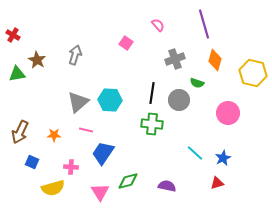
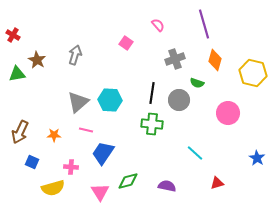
blue star: moved 34 px right; rotated 14 degrees counterclockwise
